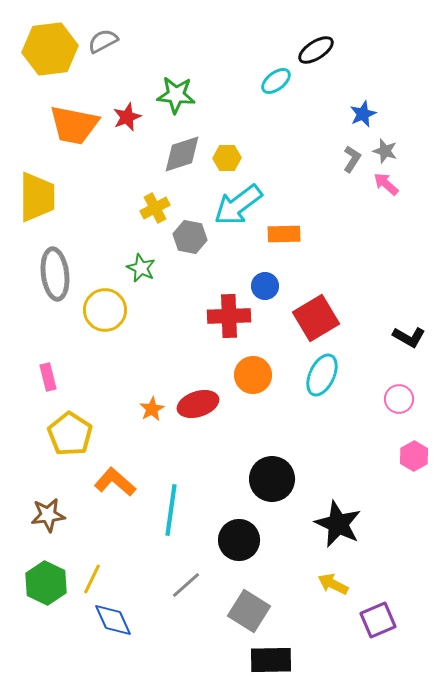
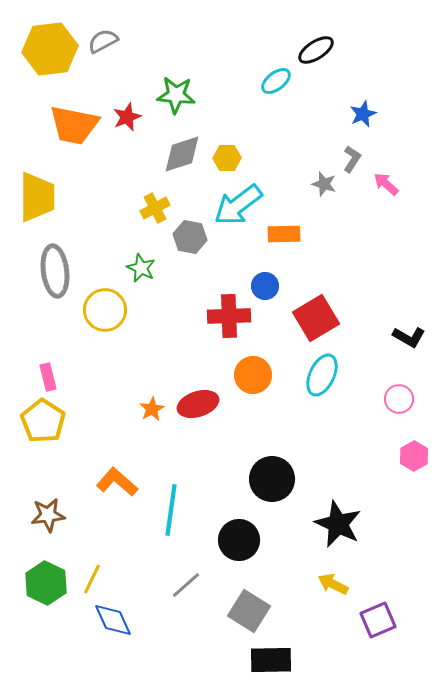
gray star at (385, 151): moved 61 px left, 33 px down
gray ellipse at (55, 274): moved 3 px up
yellow pentagon at (70, 434): moved 27 px left, 13 px up
orange L-shape at (115, 482): moved 2 px right
